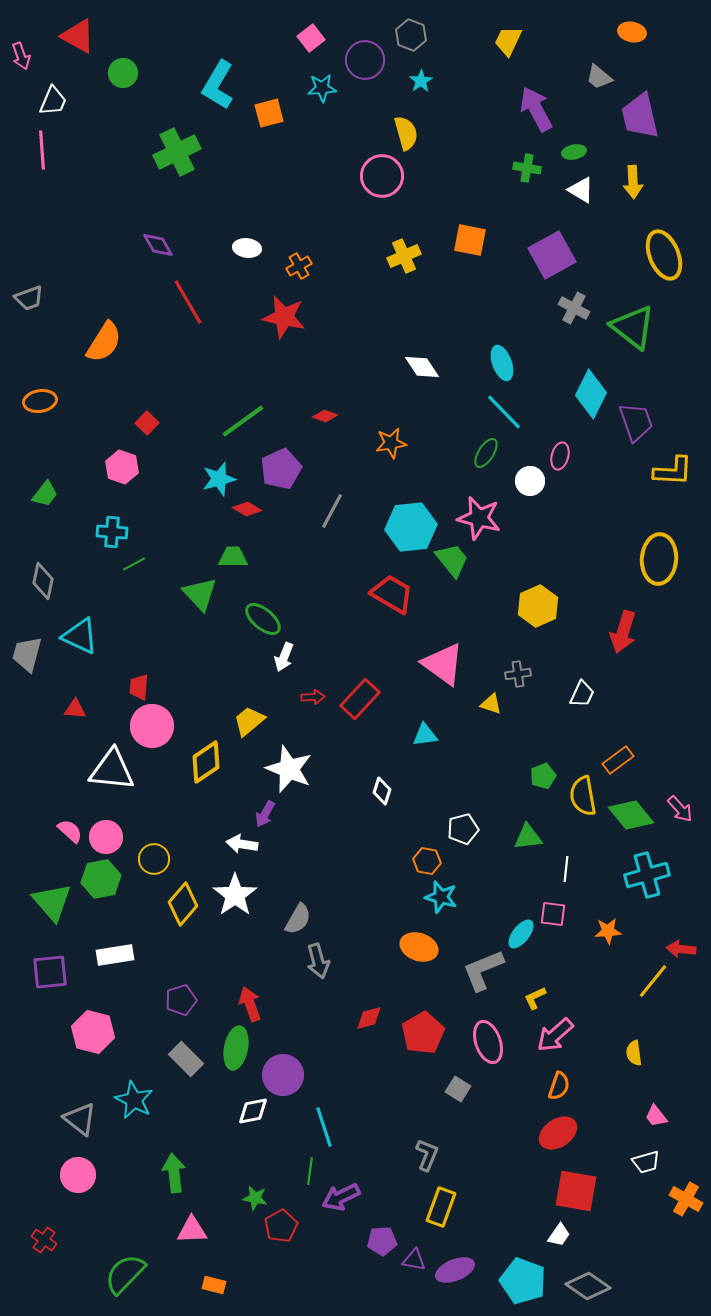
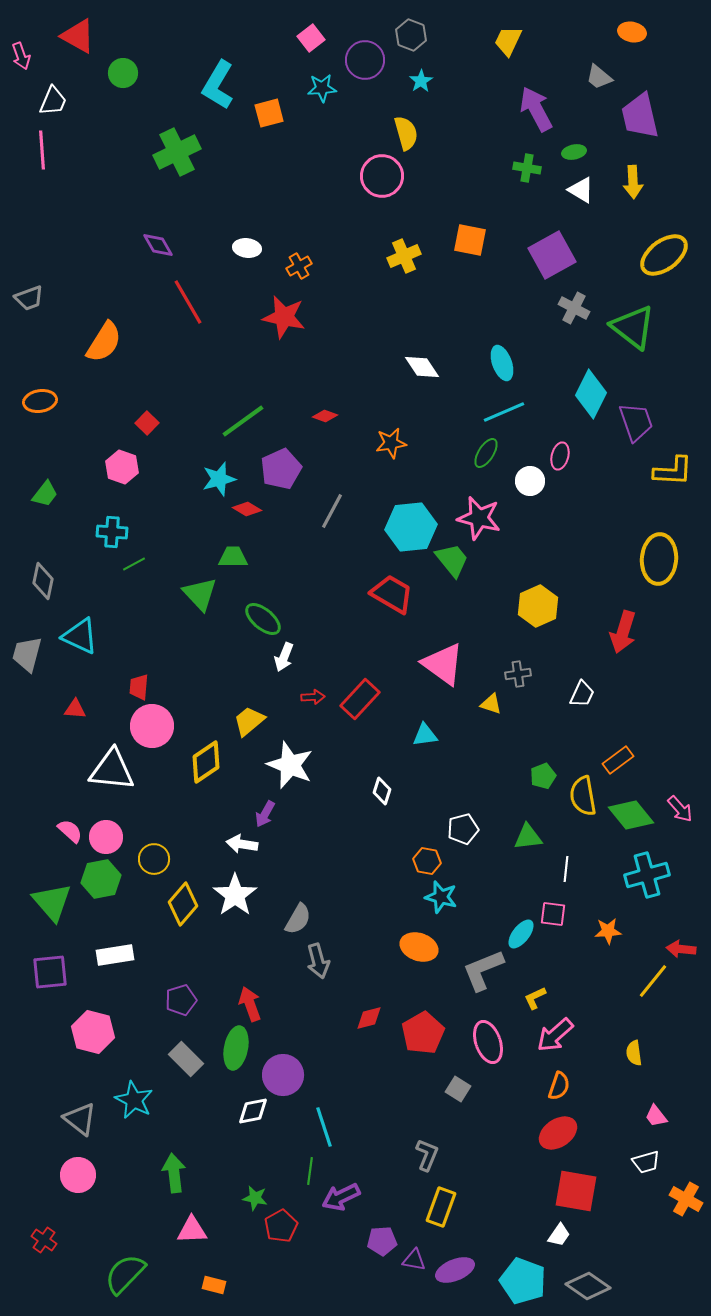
yellow ellipse at (664, 255): rotated 75 degrees clockwise
cyan line at (504, 412): rotated 69 degrees counterclockwise
white star at (289, 769): moved 1 px right, 4 px up
